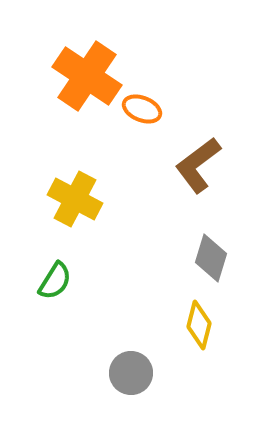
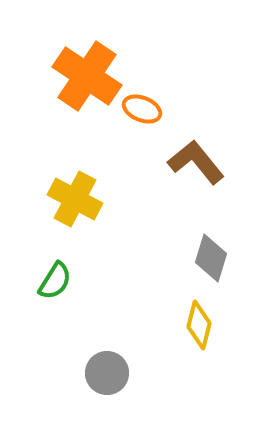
brown L-shape: moved 2 px left, 3 px up; rotated 88 degrees clockwise
gray circle: moved 24 px left
